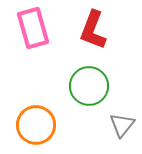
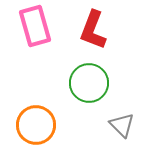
pink rectangle: moved 2 px right, 2 px up
green circle: moved 3 px up
gray triangle: rotated 24 degrees counterclockwise
